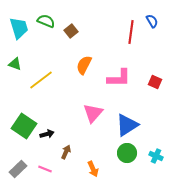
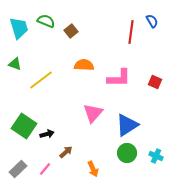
orange semicircle: rotated 66 degrees clockwise
brown arrow: rotated 24 degrees clockwise
pink line: rotated 72 degrees counterclockwise
